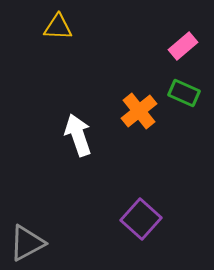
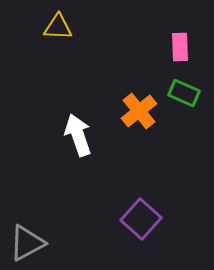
pink rectangle: moved 3 px left, 1 px down; rotated 52 degrees counterclockwise
